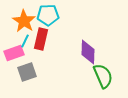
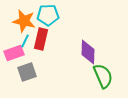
orange star: rotated 20 degrees counterclockwise
